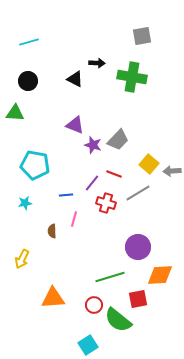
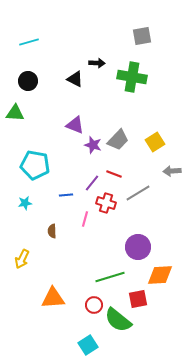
yellow square: moved 6 px right, 22 px up; rotated 18 degrees clockwise
pink line: moved 11 px right
